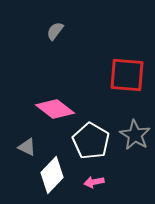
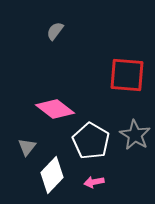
gray triangle: rotated 42 degrees clockwise
